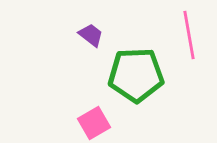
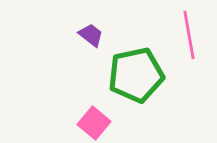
green pentagon: rotated 10 degrees counterclockwise
pink square: rotated 20 degrees counterclockwise
